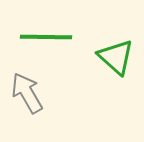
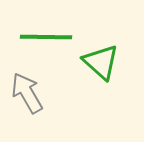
green triangle: moved 15 px left, 5 px down
